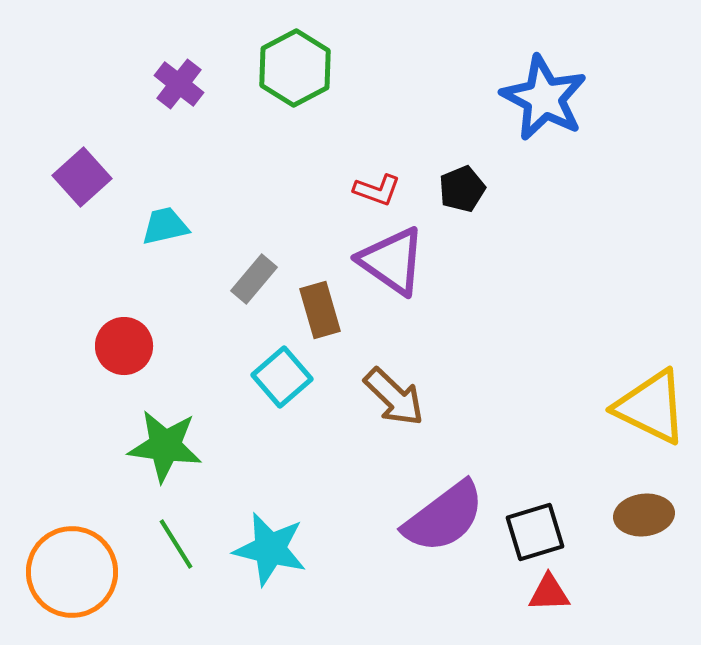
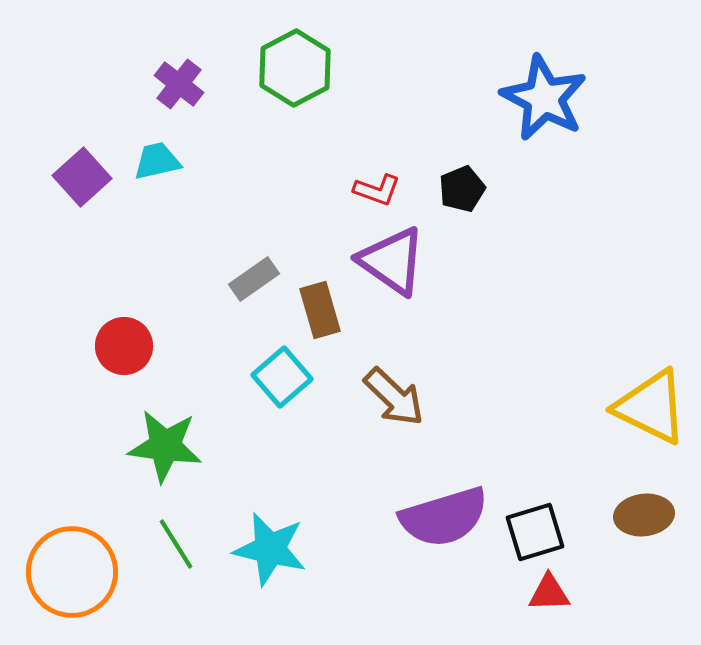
cyan trapezoid: moved 8 px left, 65 px up
gray rectangle: rotated 15 degrees clockwise
purple semicircle: rotated 20 degrees clockwise
